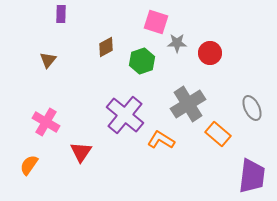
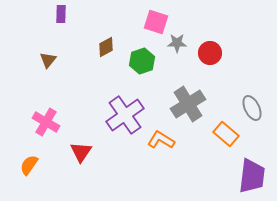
purple cross: rotated 15 degrees clockwise
orange rectangle: moved 8 px right
